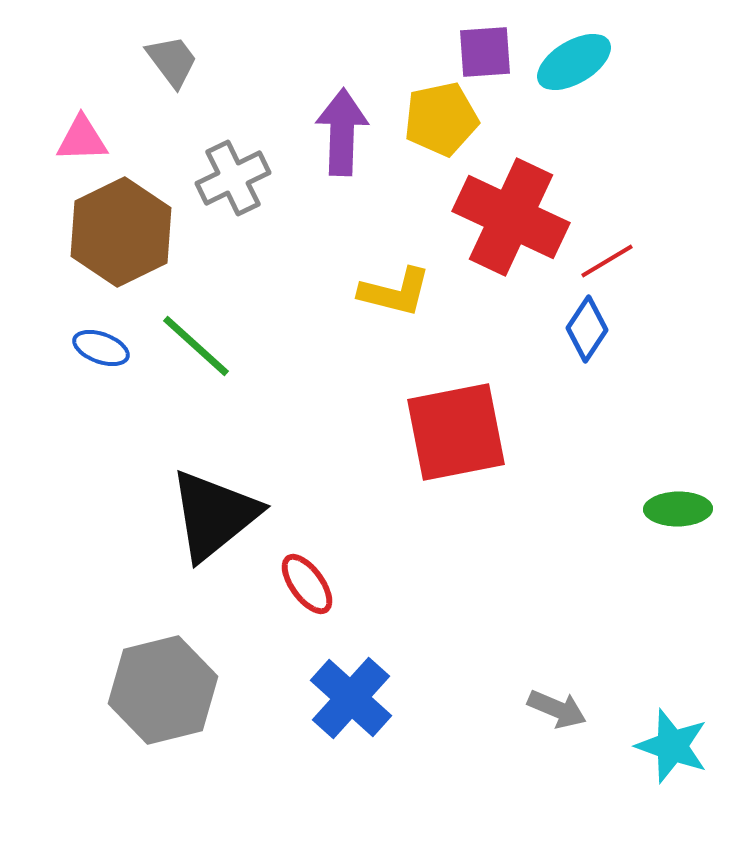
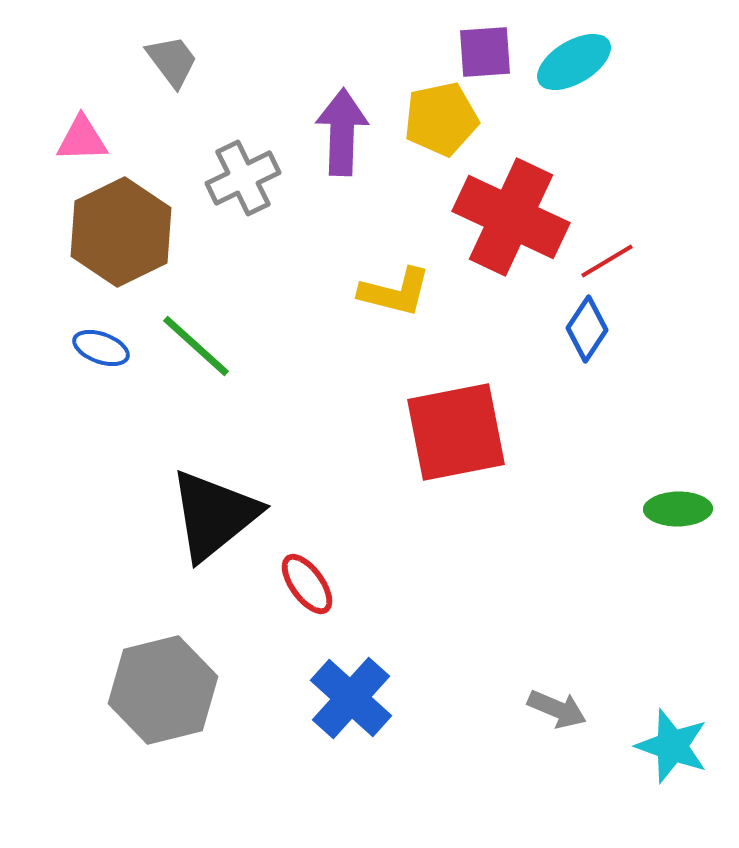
gray cross: moved 10 px right
